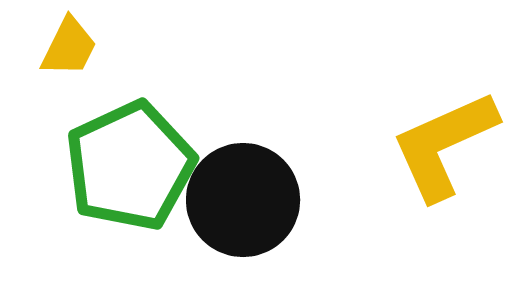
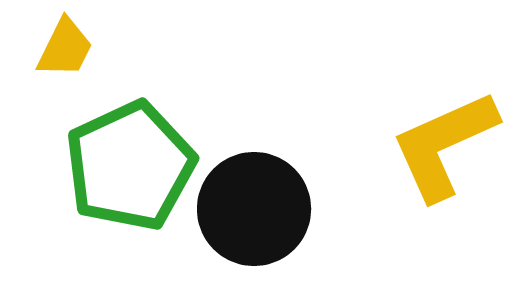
yellow trapezoid: moved 4 px left, 1 px down
black circle: moved 11 px right, 9 px down
